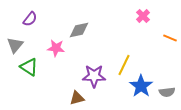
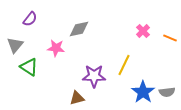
pink cross: moved 15 px down
gray diamond: moved 1 px up
blue star: moved 2 px right, 6 px down
